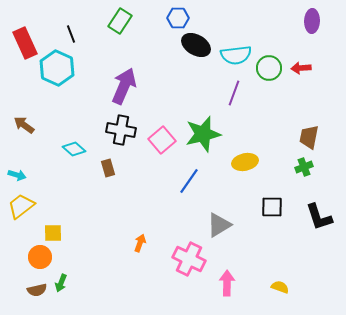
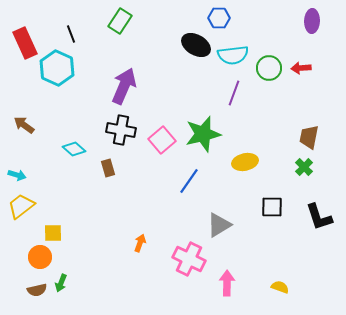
blue hexagon: moved 41 px right
cyan semicircle: moved 3 px left
green cross: rotated 24 degrees counterclockwise
